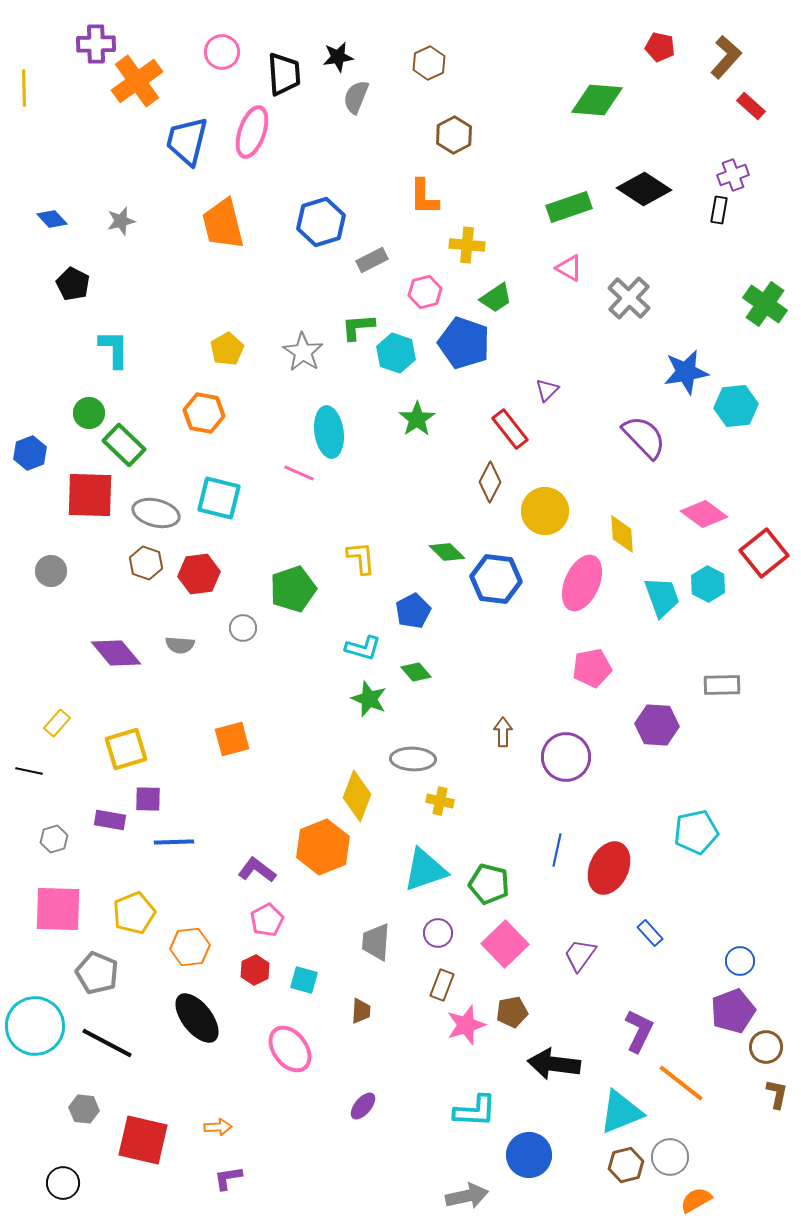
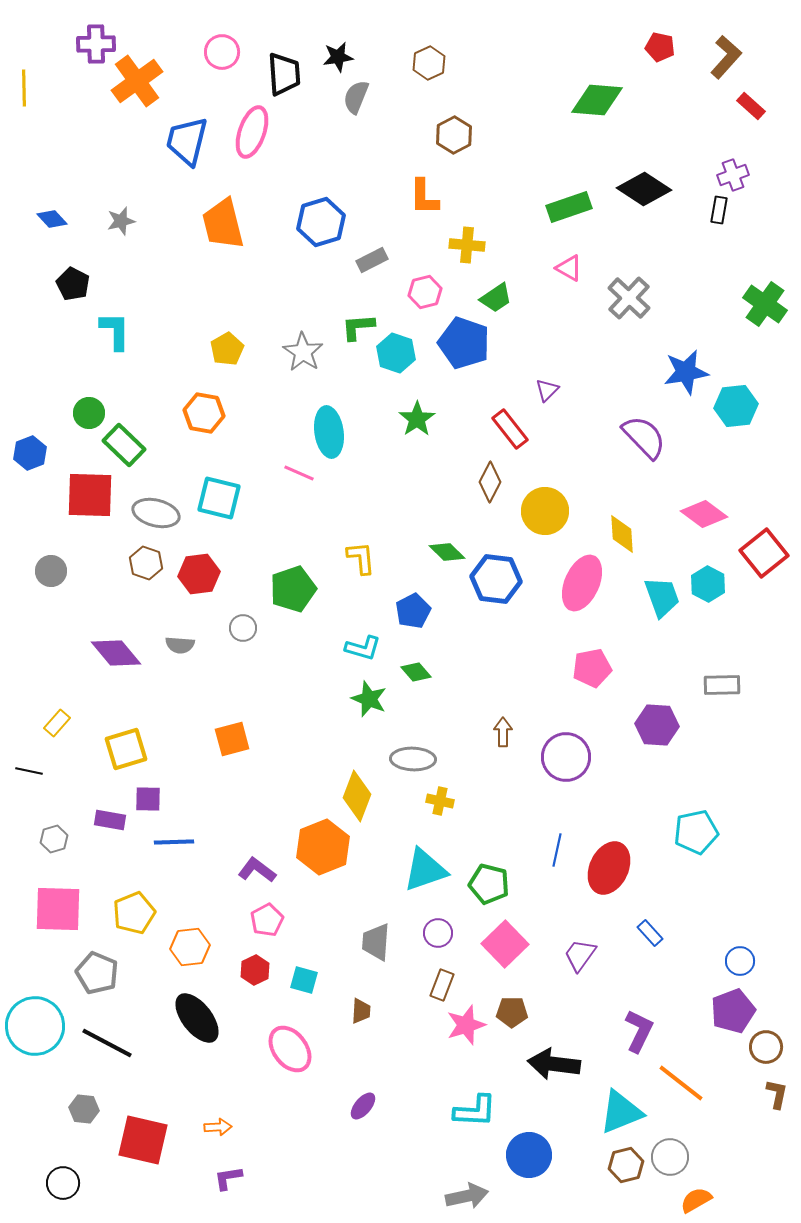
cyan L-shape at (114, 349): moved 1 px right, 18 px up
brown pentagon at (512, 1012): rotated 12 degrees clockwise
